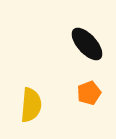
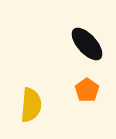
orange pentagon: moved 2 px left, 3 px up; rotated 15 degrees counterclockwise
